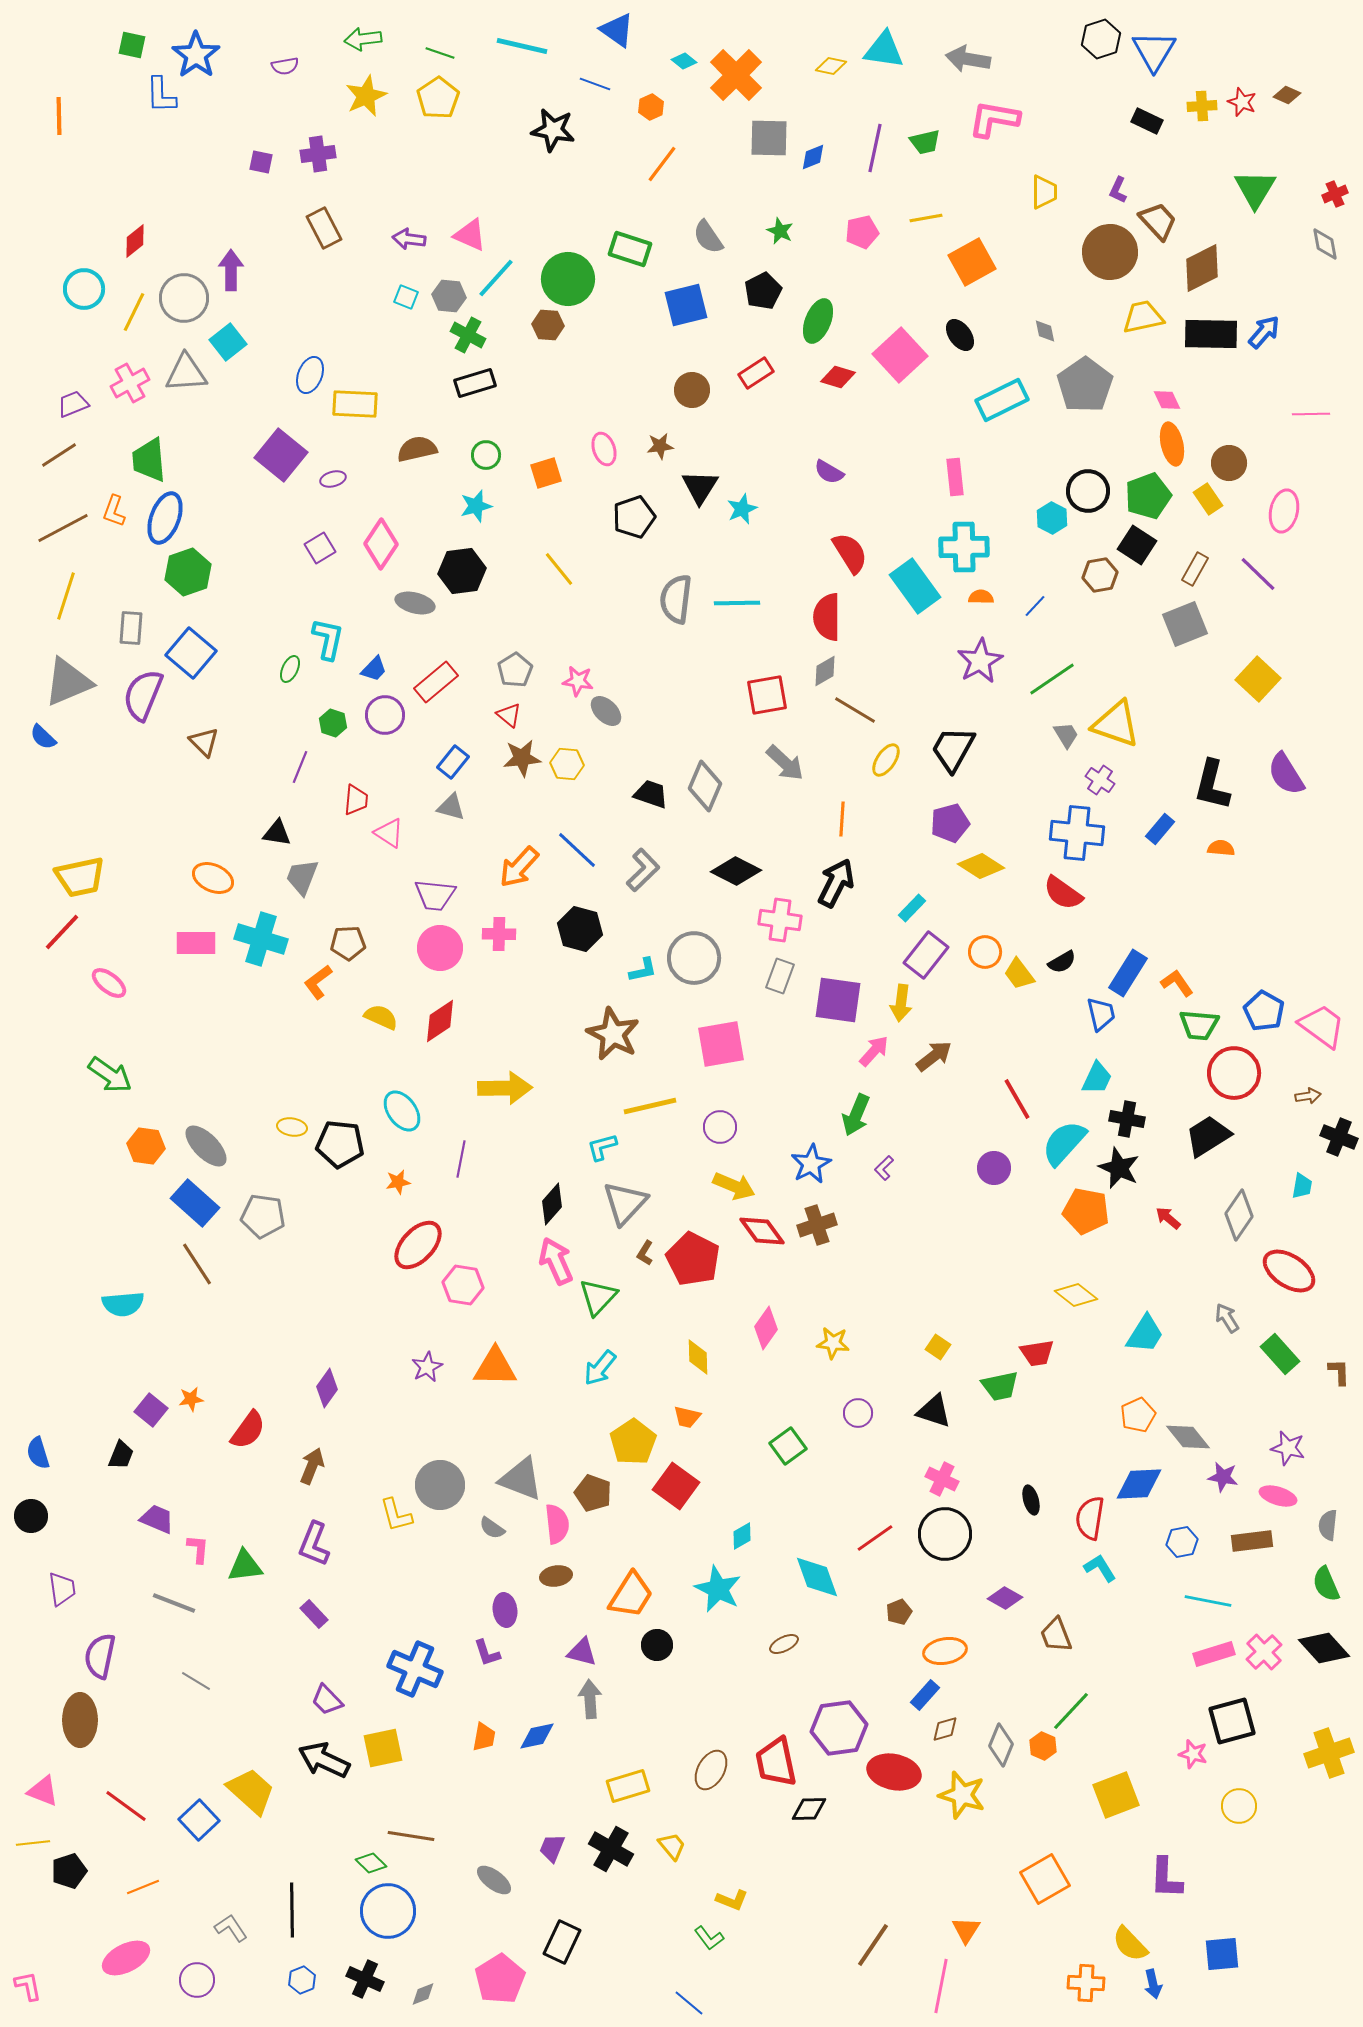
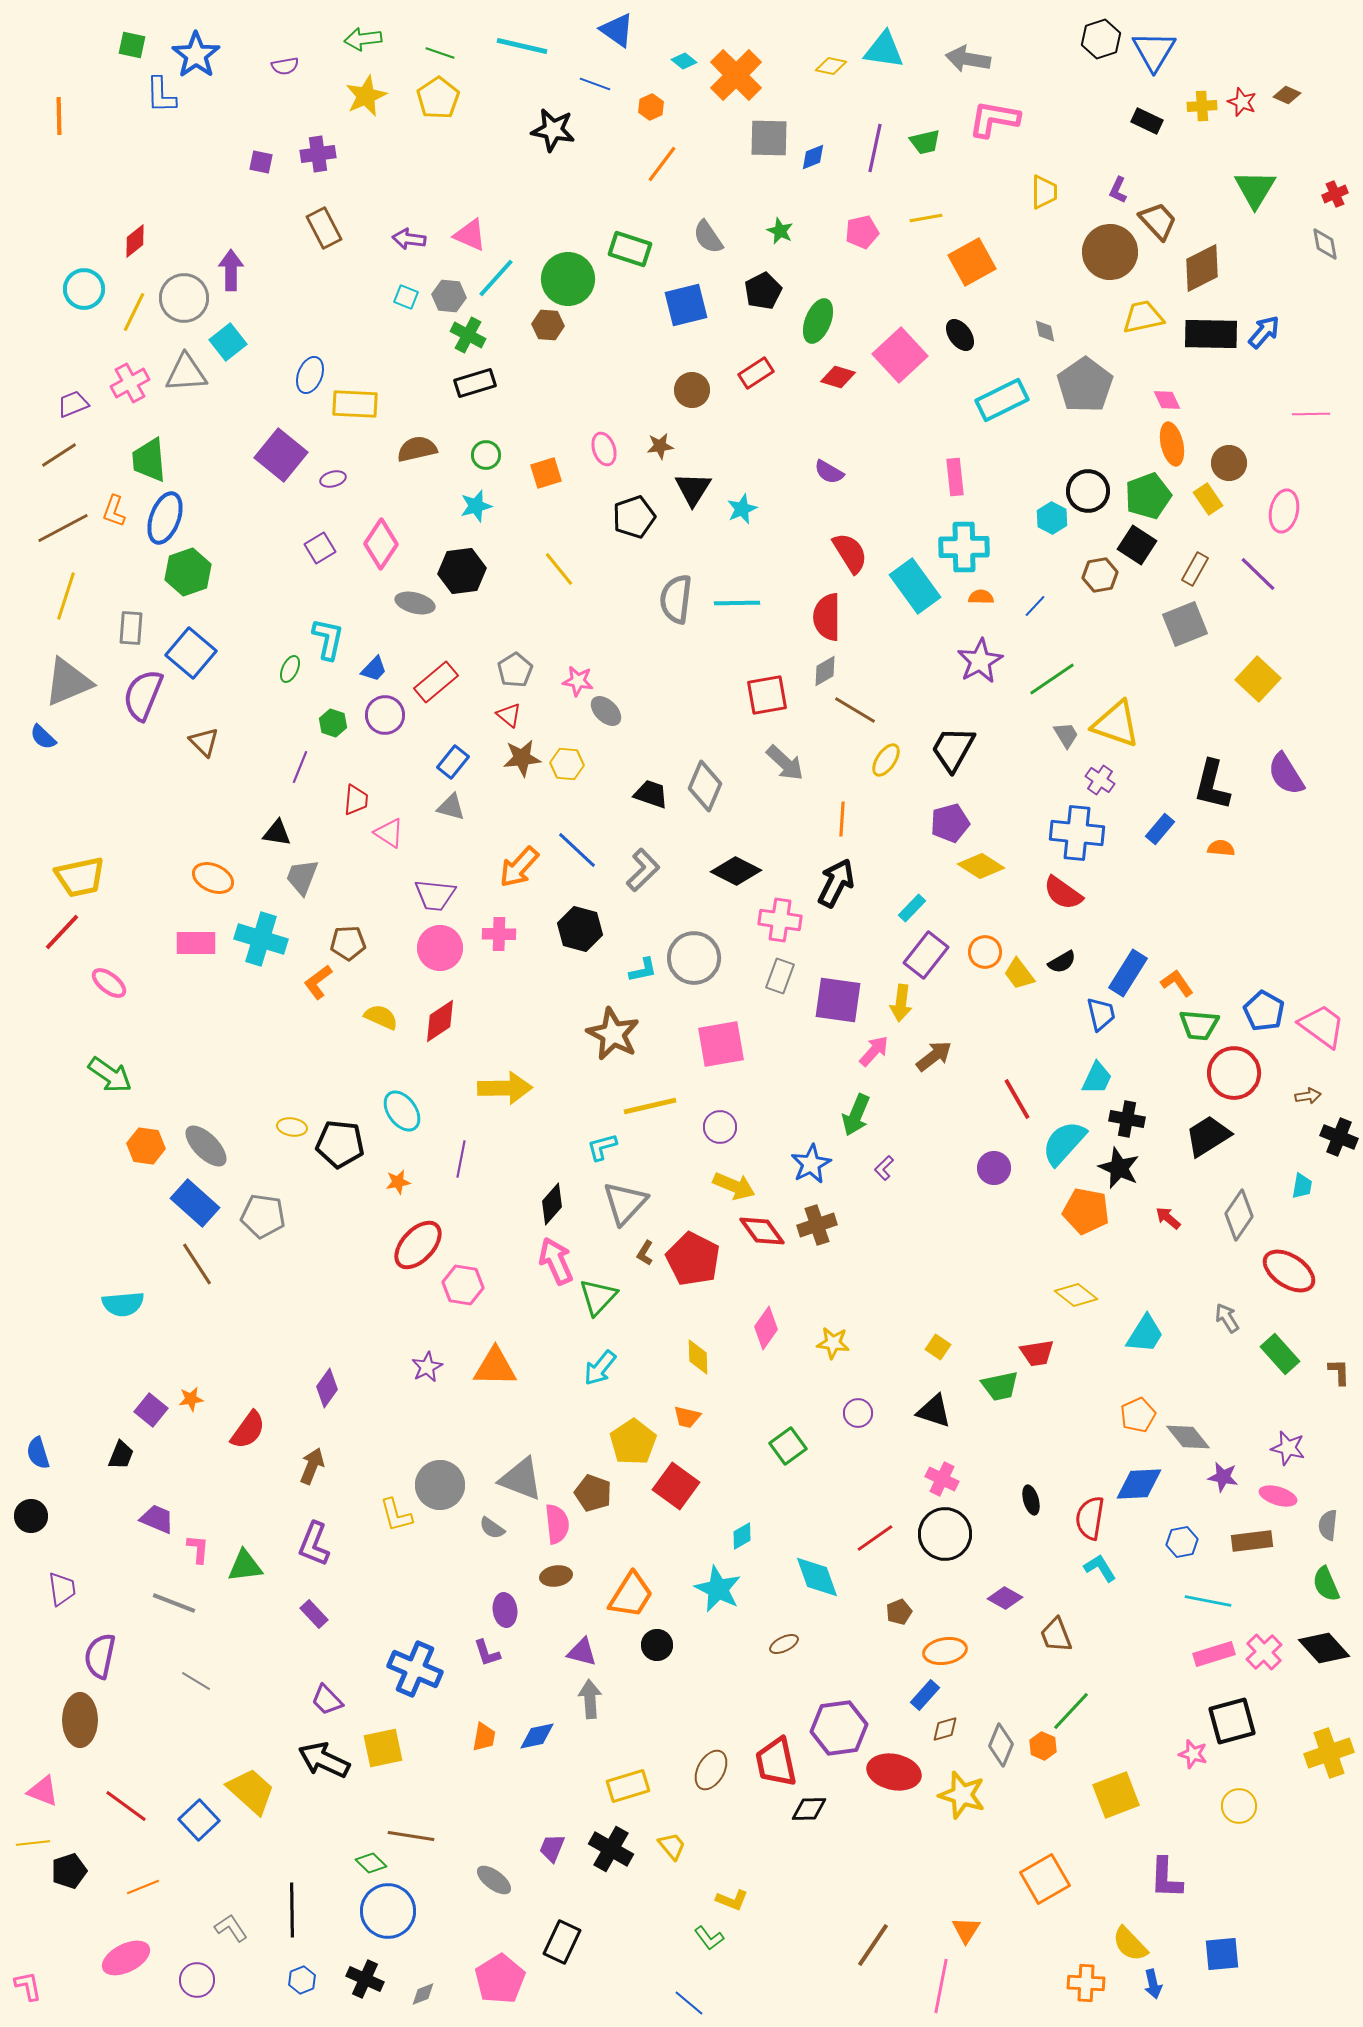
black triangle at (700, 487): moved 7 px left, 2 px down
